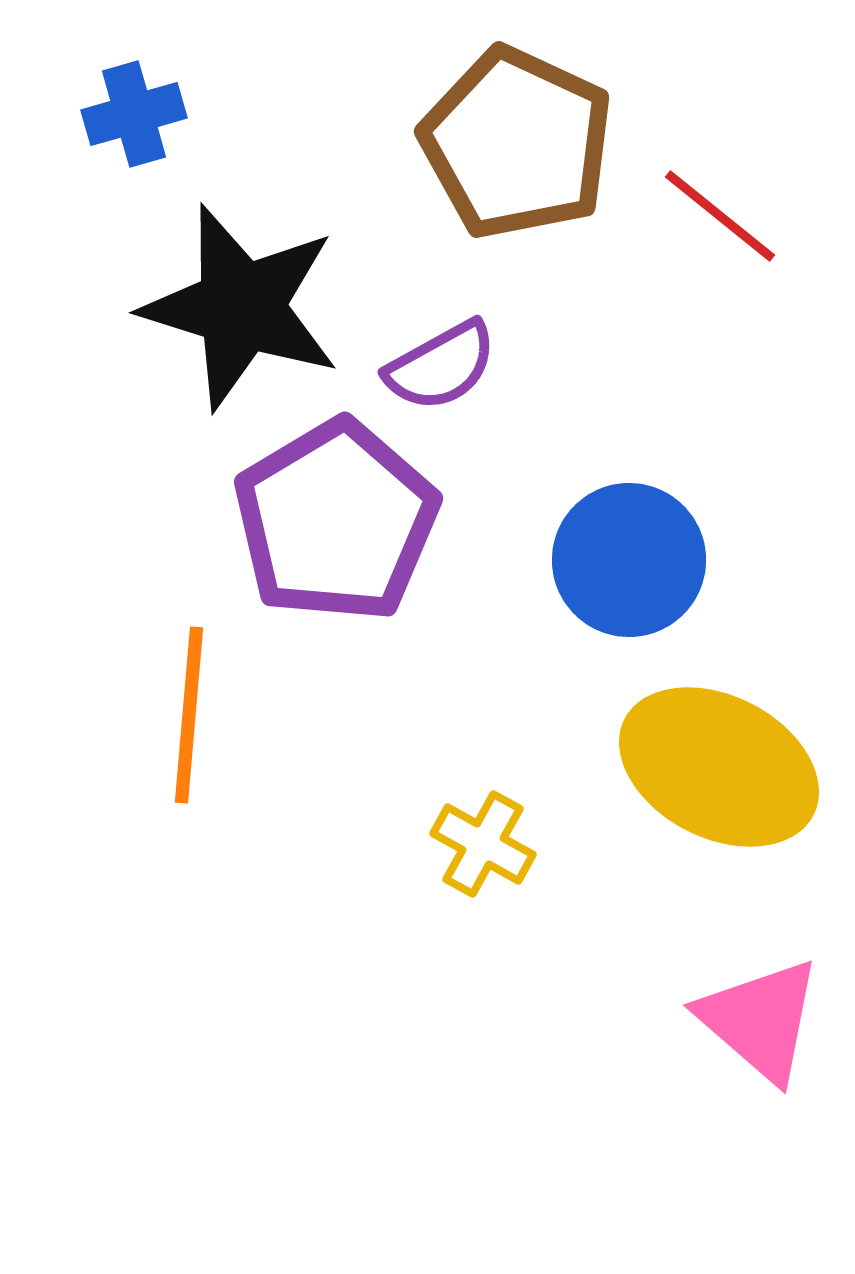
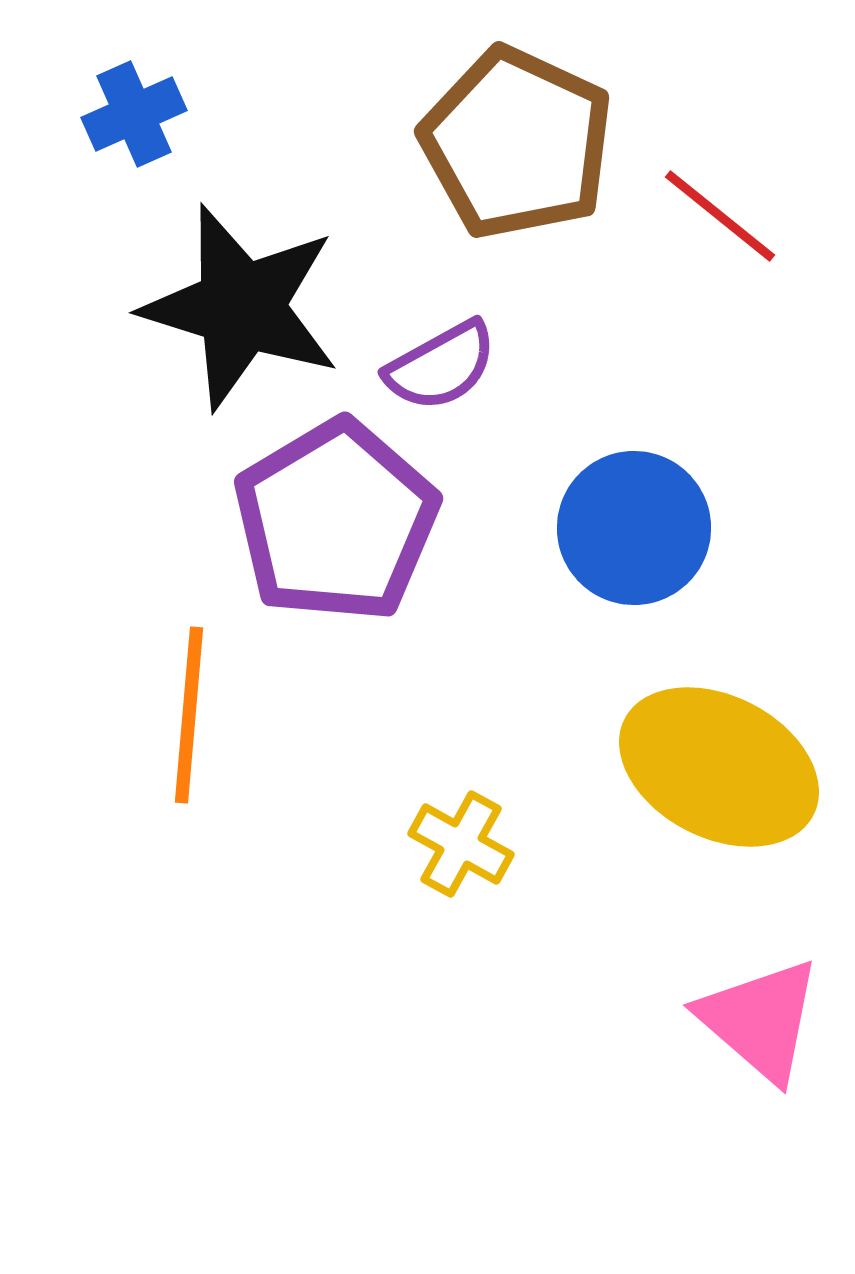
blue cross: rotated 8 degrees counterclockwise
blue circle: moved 5 px right, 32 px up
yellow cross: moved 22 px left
